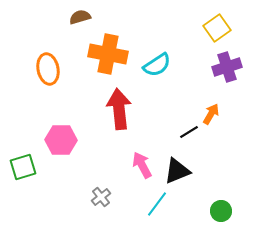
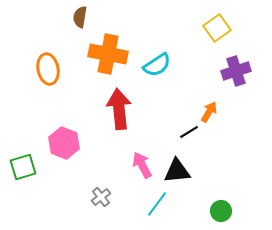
brown semicircle: rotated 65 degrees counterclockwise
purple cross: moved 9 px right, 4 px down
orange arrow: moved 2 px left, 2 px up
pink hexagon: moved 3 px right, 3 px down; rotated 20 degrees clockwise
black triangle: rotated 16 degrees clockwise
